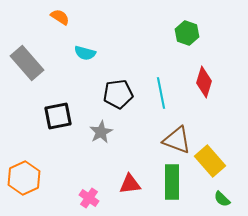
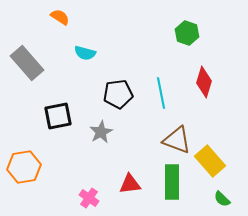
orange hexagon: moved 11 px up; rotated 16 degrees clockwise
